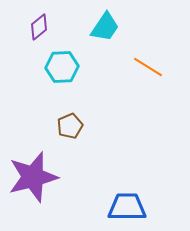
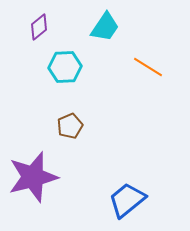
cyan hexagon: moved 3 px right
blue trapezoid: moved 7 px up; rotated 39 degrees counterclockwise
